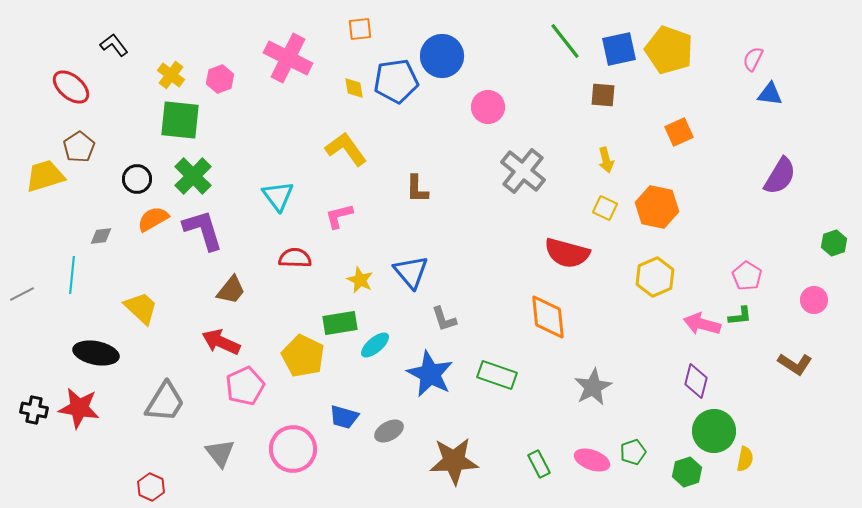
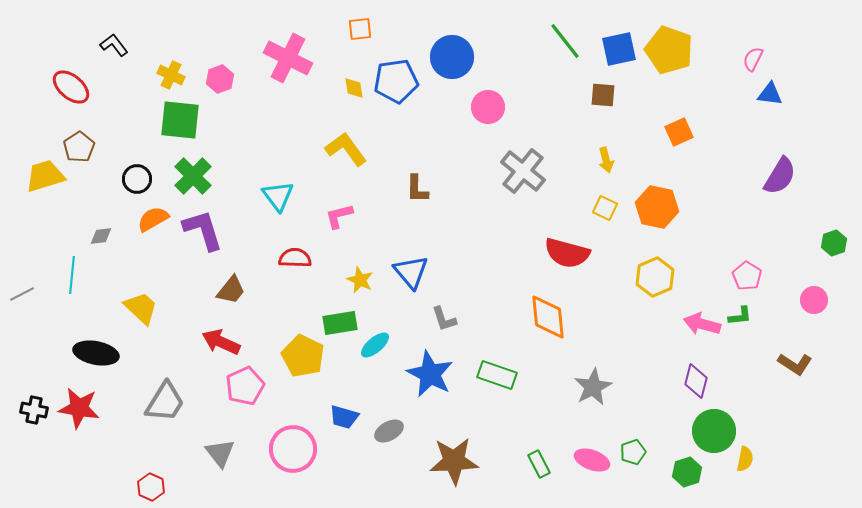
blue circle at (442, 56): moved 10 px right, 1 px down
yellow cross at (171, 75): rotated 12 degrees counterclockwise
